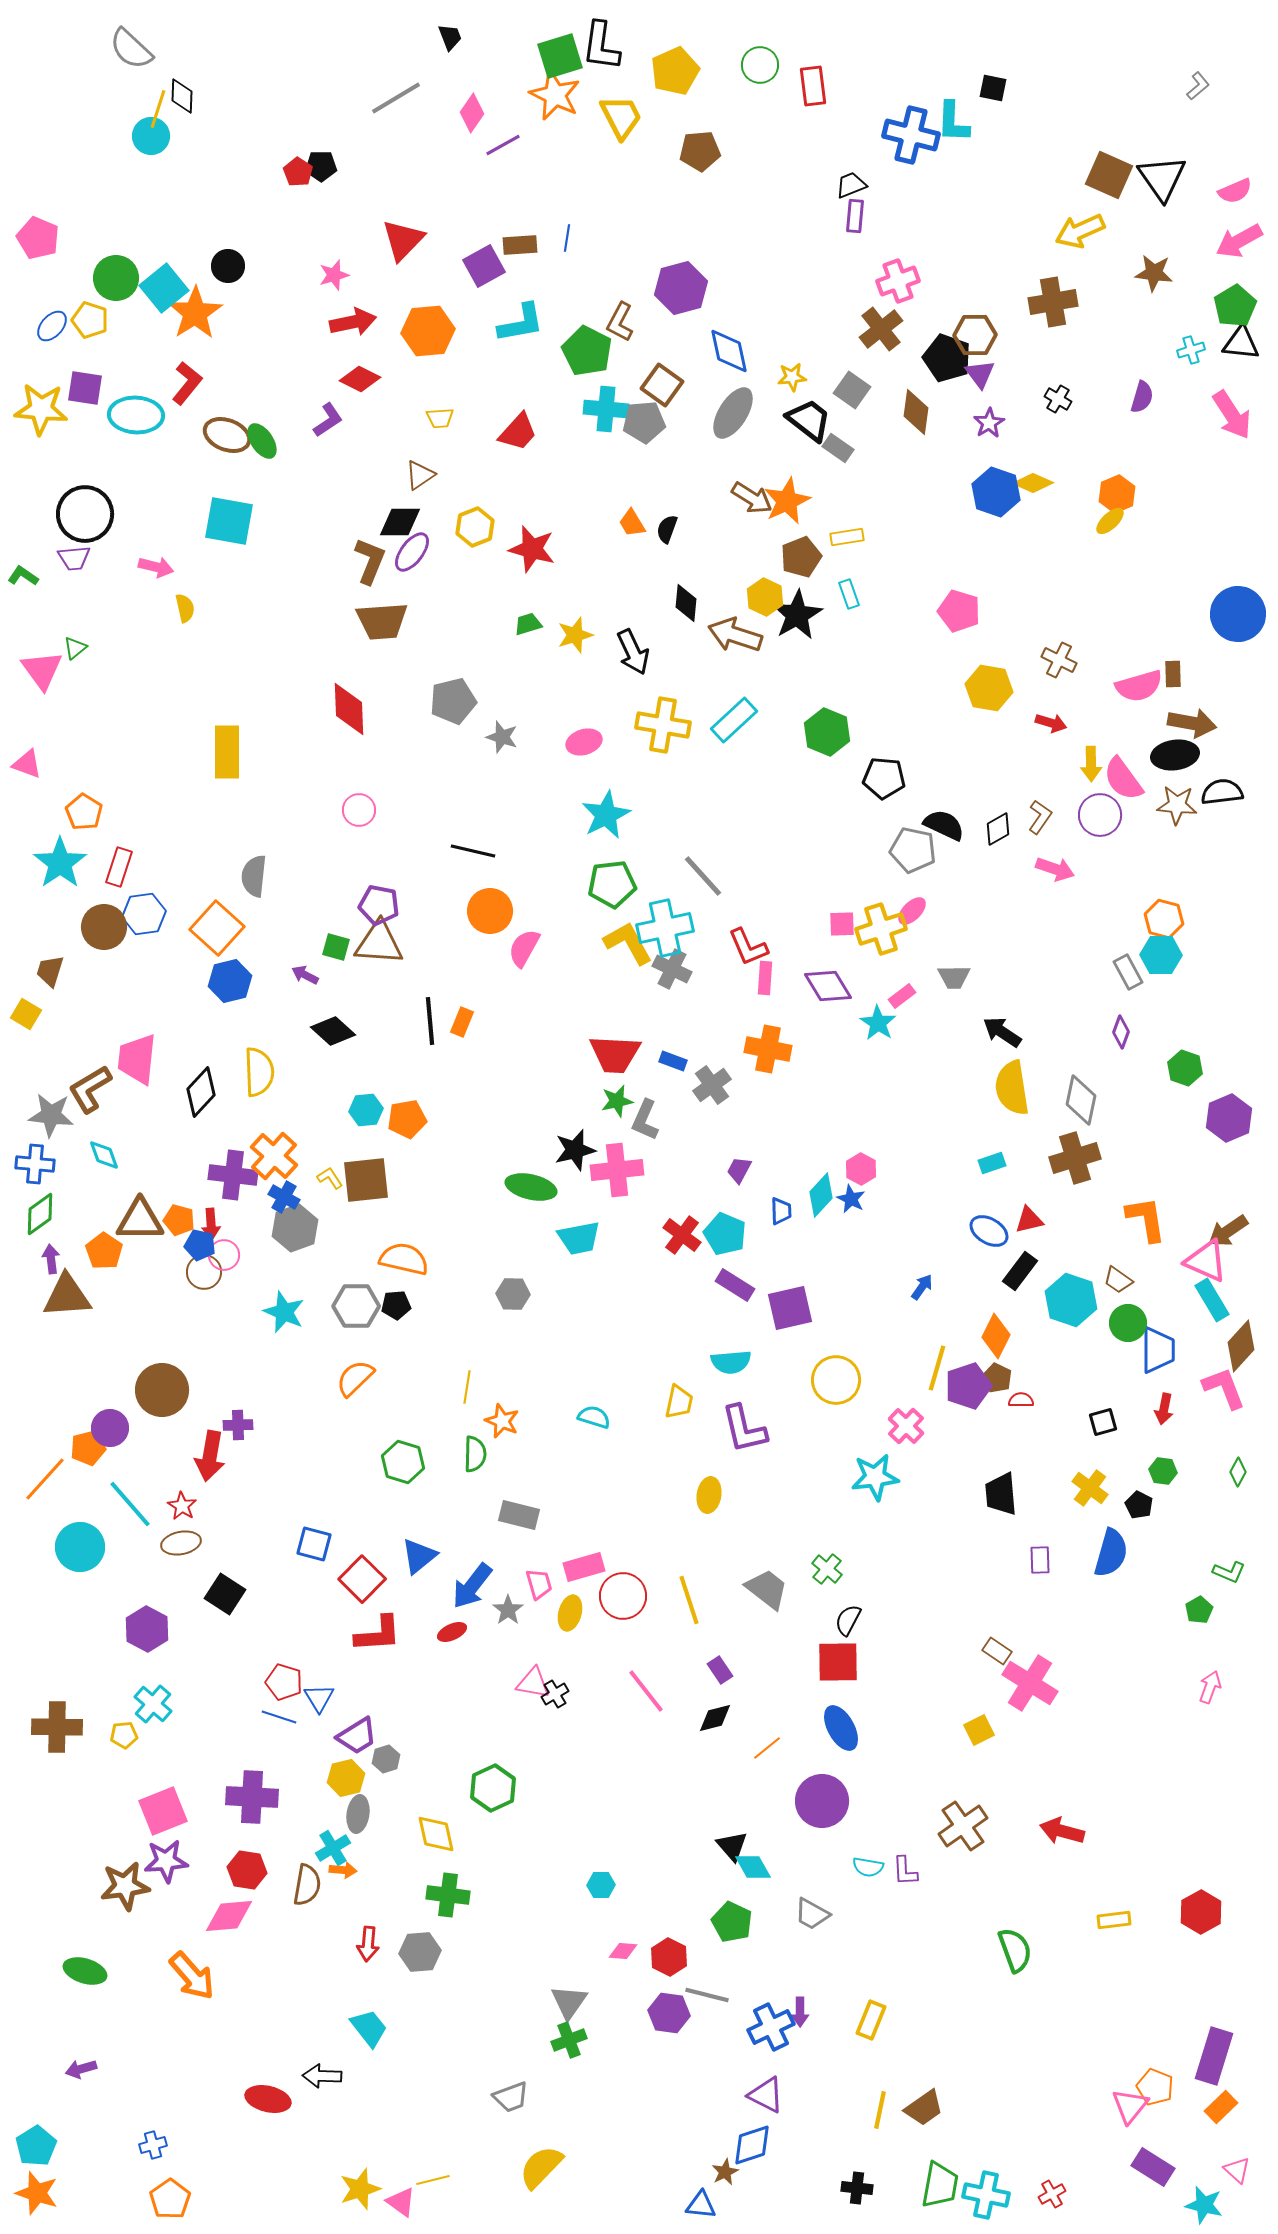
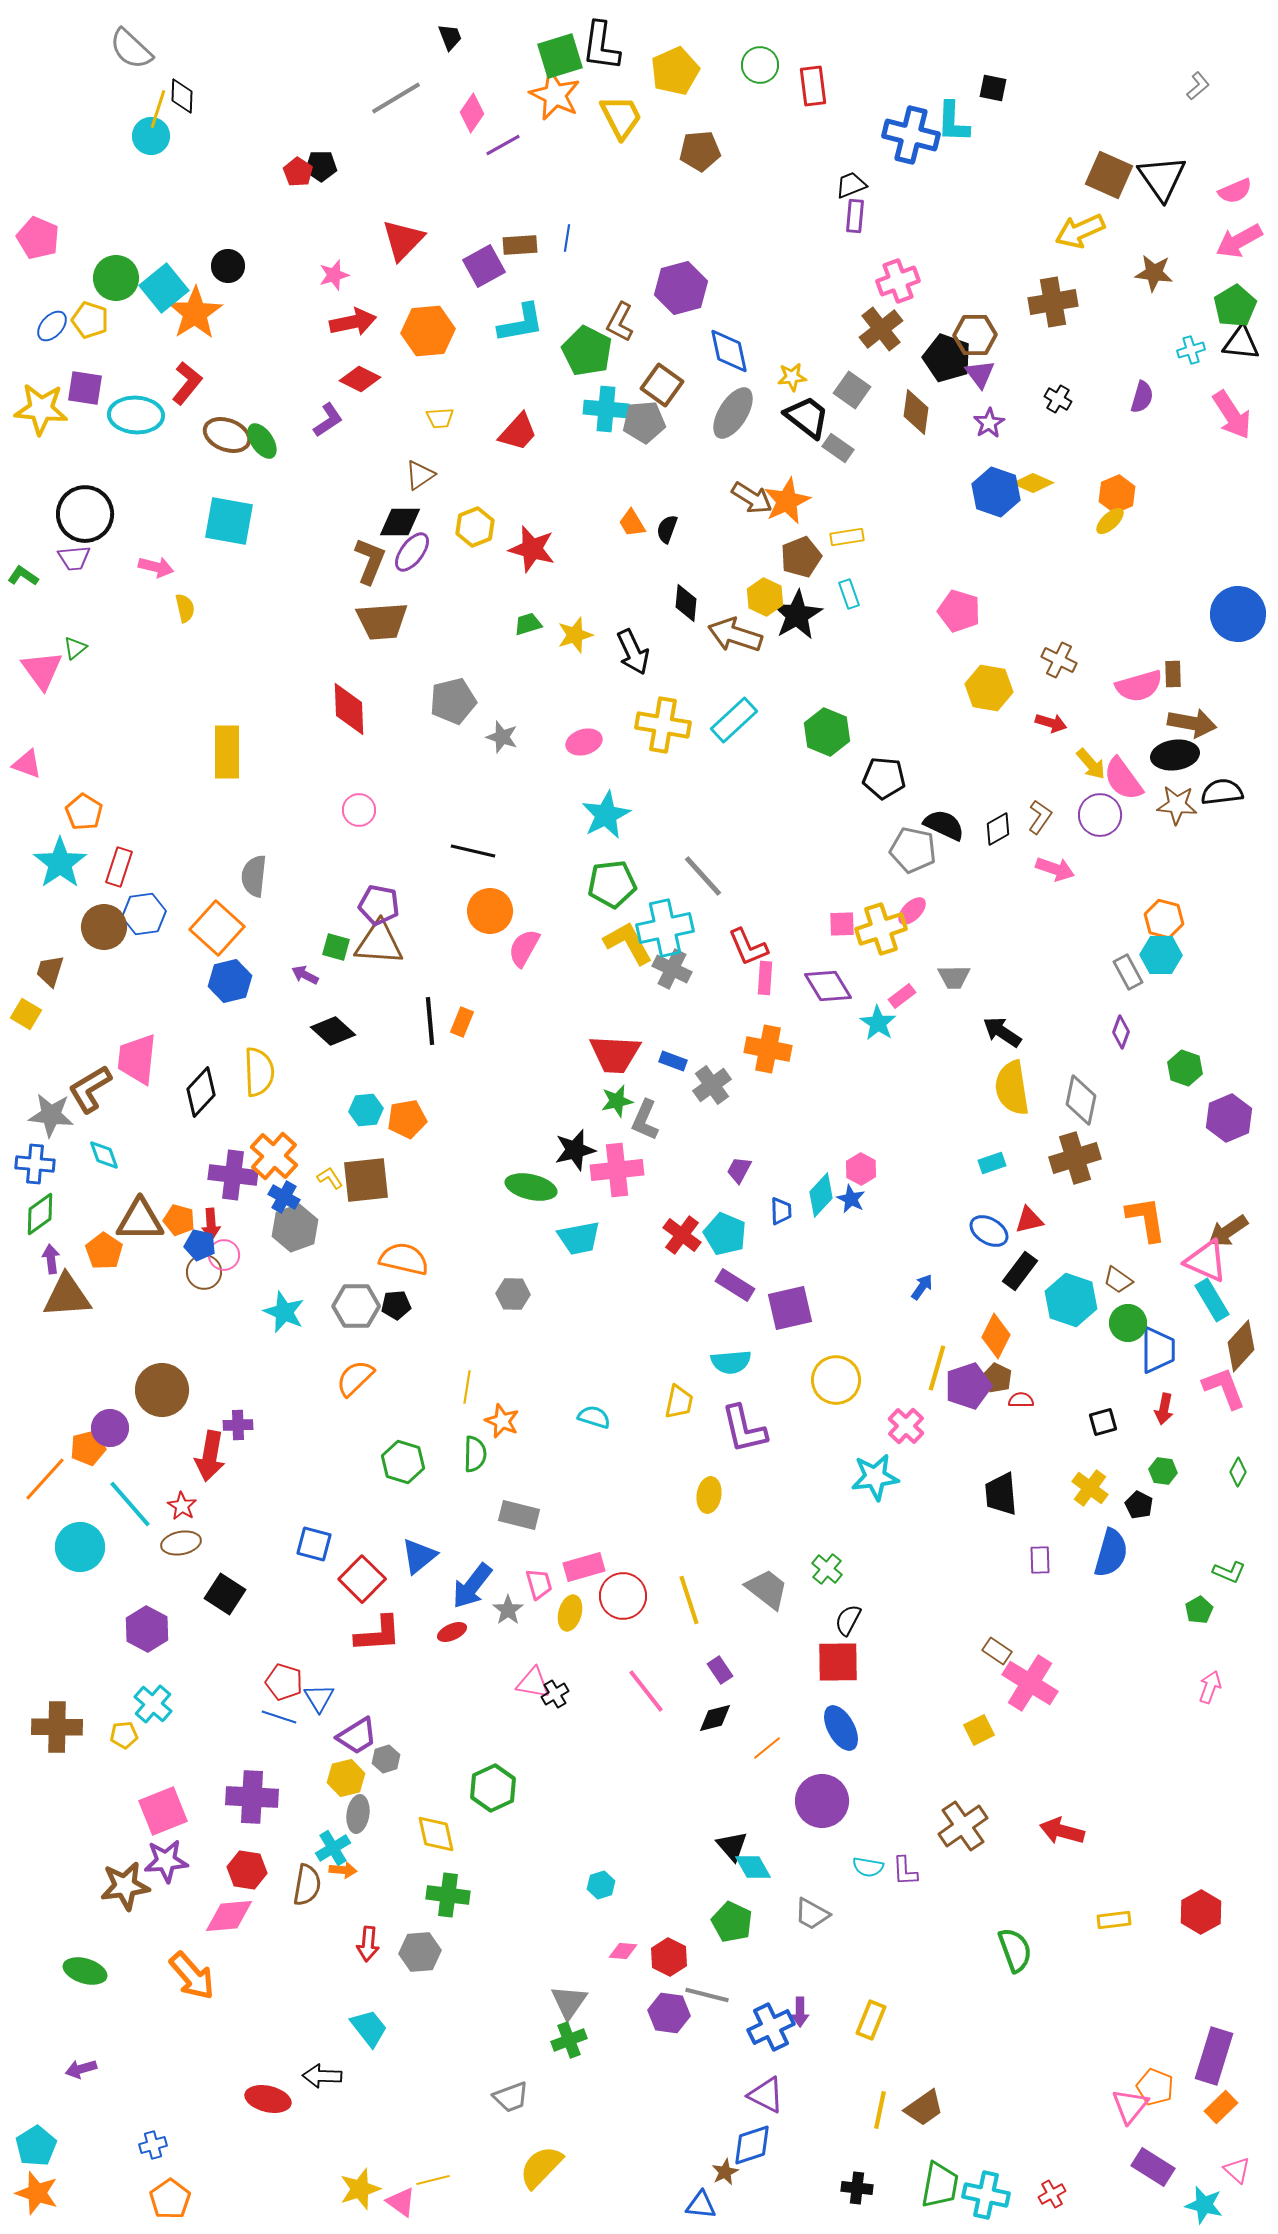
black trapezoid at (809, 420): moved 2 px left, 3 px up
yellow arrow at (1091, 764): rotated 40 degrees counterclockwise
cyan hexagon at (601, 1885): rotated 16 degrees counterclockwise
